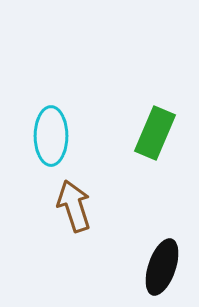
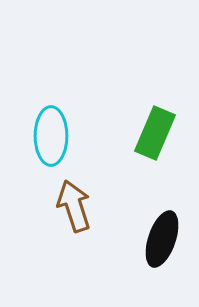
black ellipse: moved 28 px up
